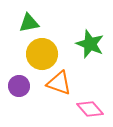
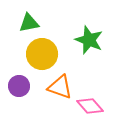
green star: moved 1 px left, 4 px up
orange triangle: moved 1 px right, 4 px down
pink diamond: moved 3 px up
